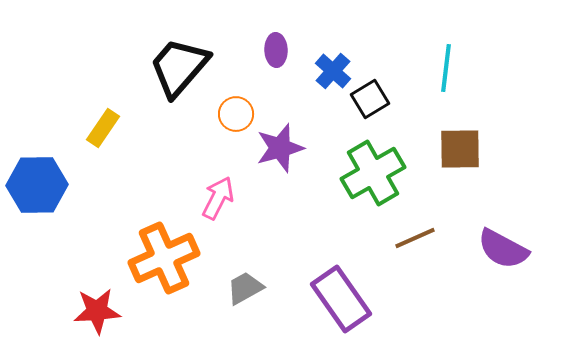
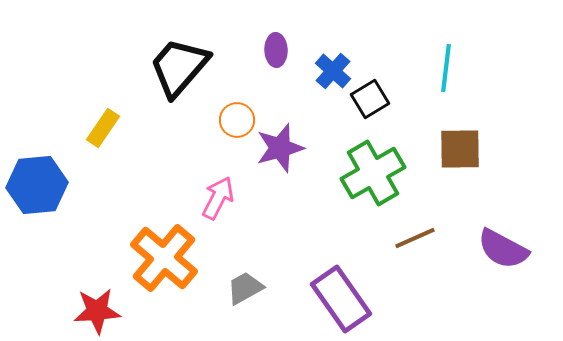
orange circle: moved 1 px right, 6 px down
blue hexagon: rotated 4 degrees counterclockwise
orange cross: rotated 26 degrees counterclockwise
